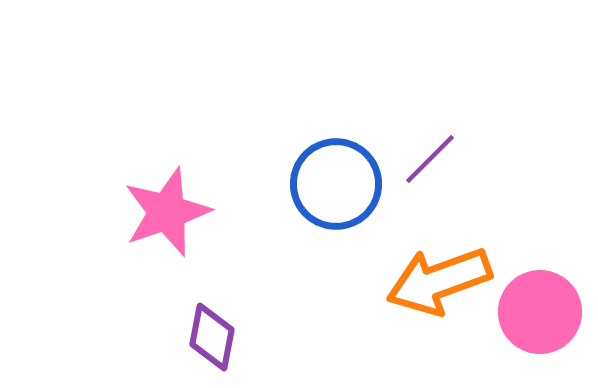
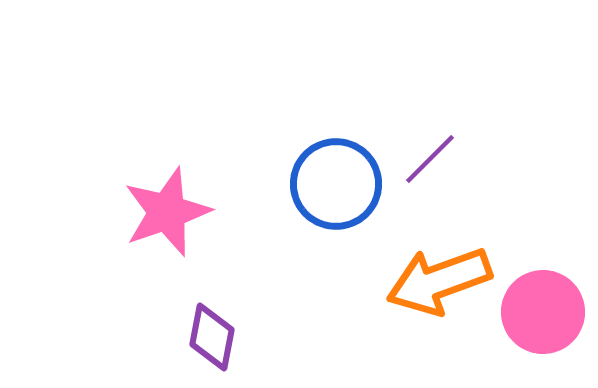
pink circle: moved 3 px right
